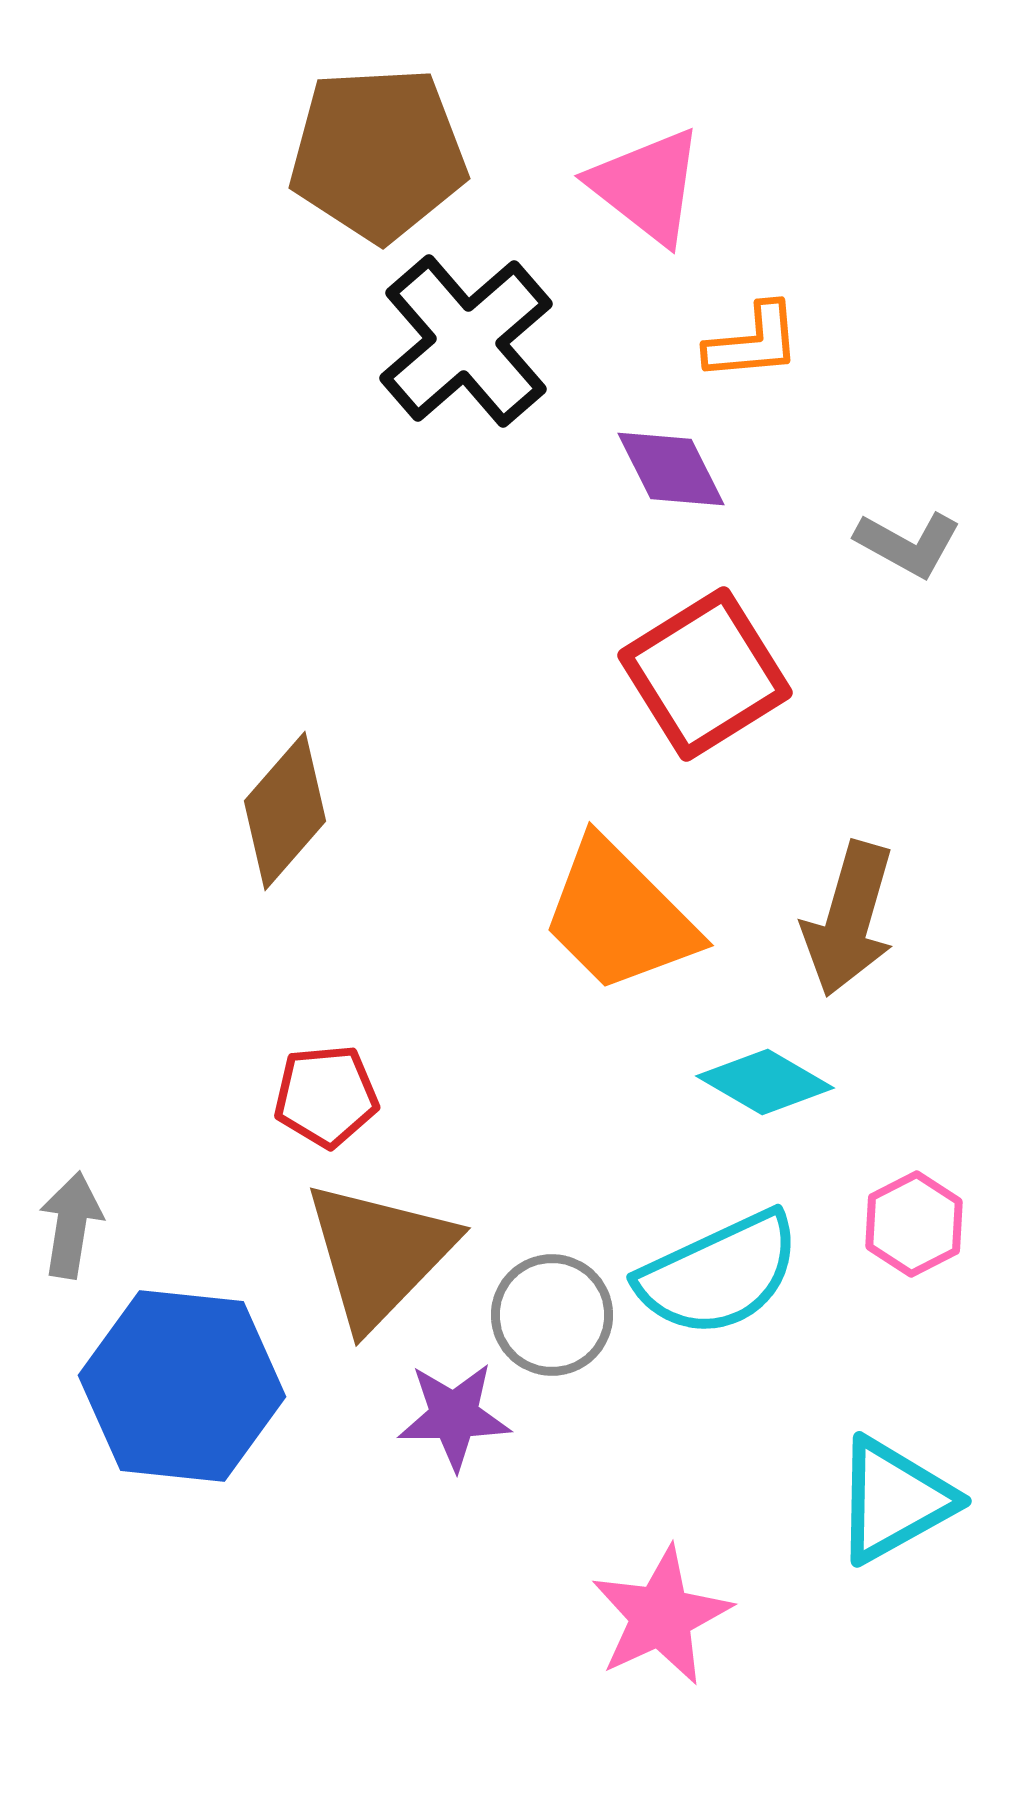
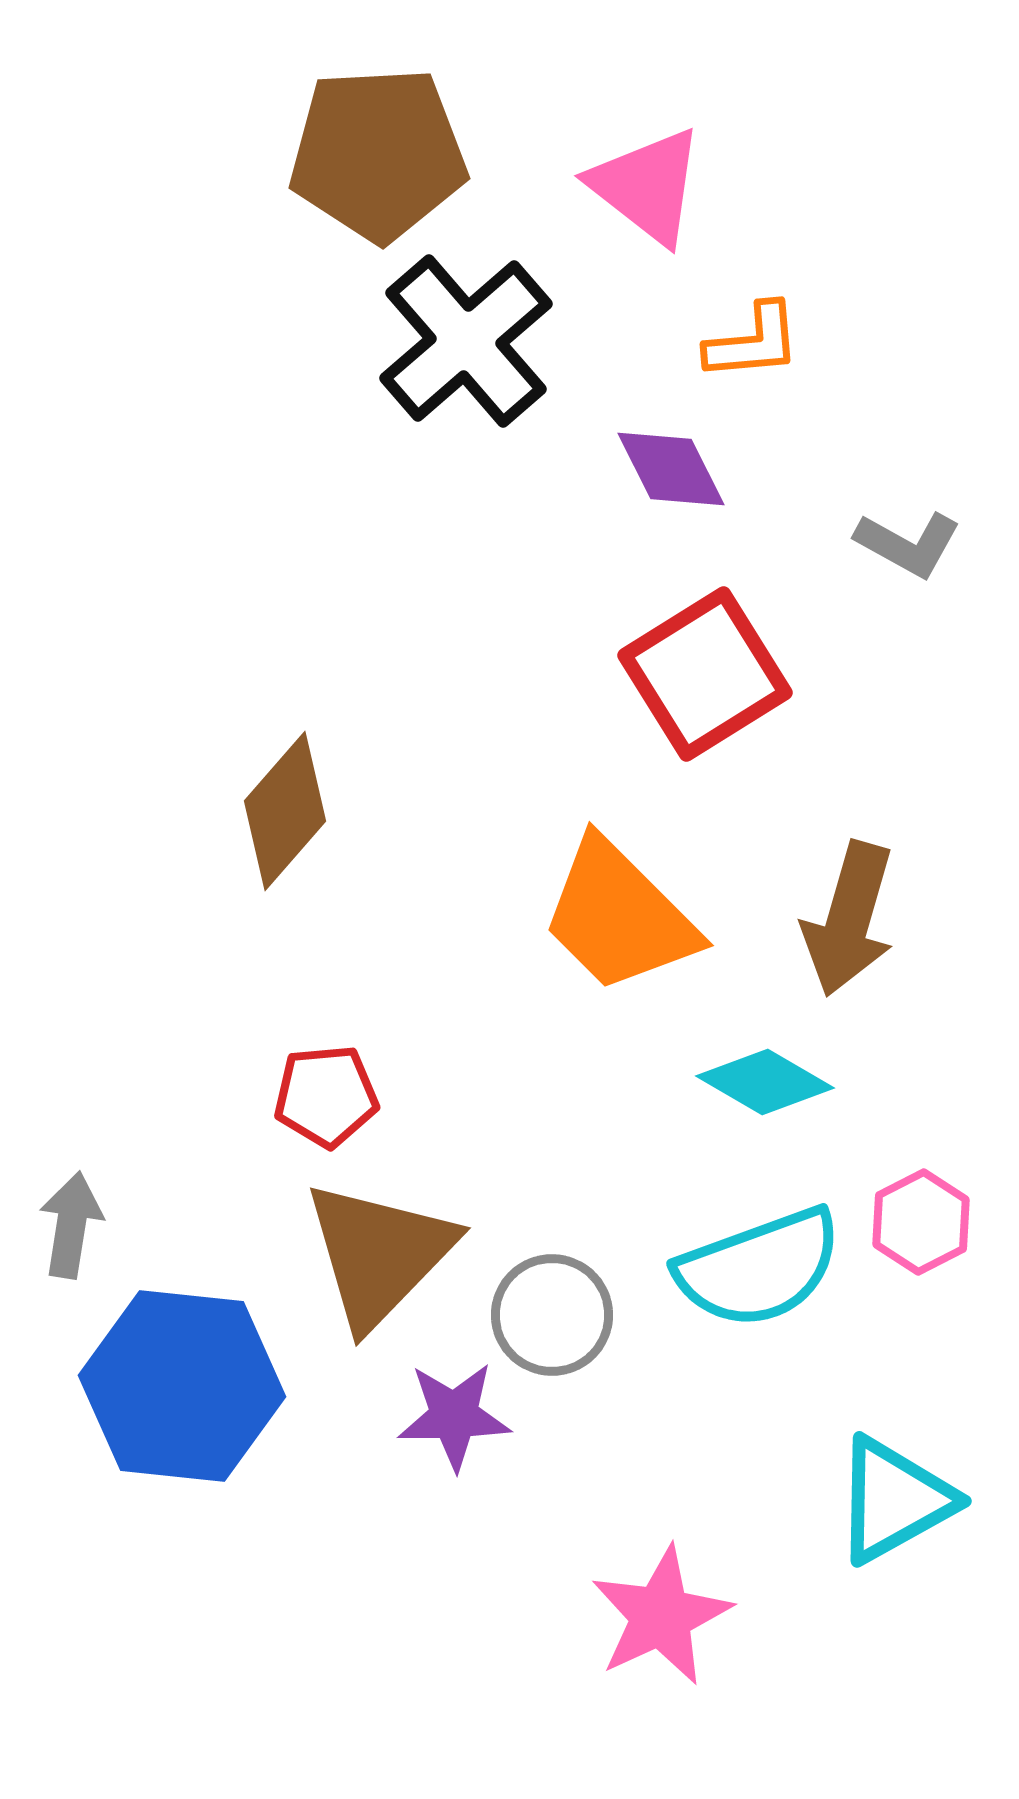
pink hexagon: moved 7 px right, 2 px up
cyan semicircle: moved 40 px right, 6 px up; rotated 5 degrees clockwise
